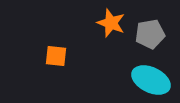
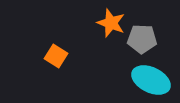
gray pentagon: moved 8 px left, 5 px down; rotated 12 degrees clockwise
orange square: rotated 25 degrees clockwise
